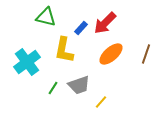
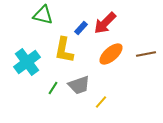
green triangle: moved 3 px left, 2 px up
brown line: rotated 60 degrees clockwise
